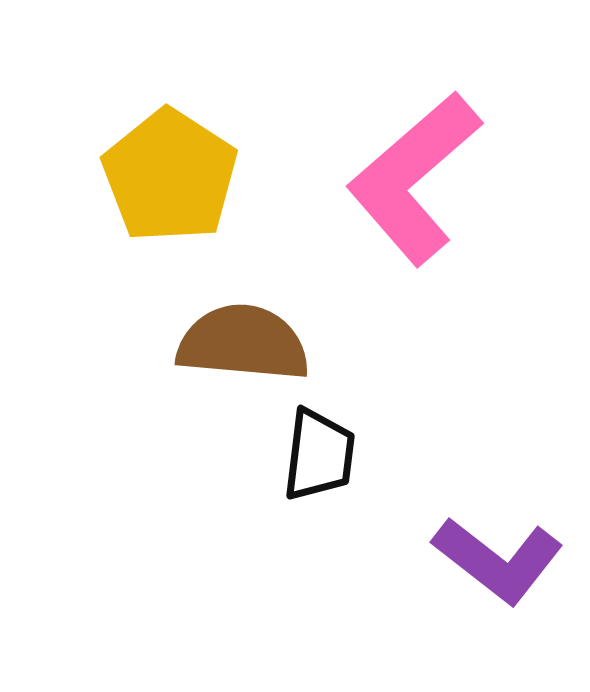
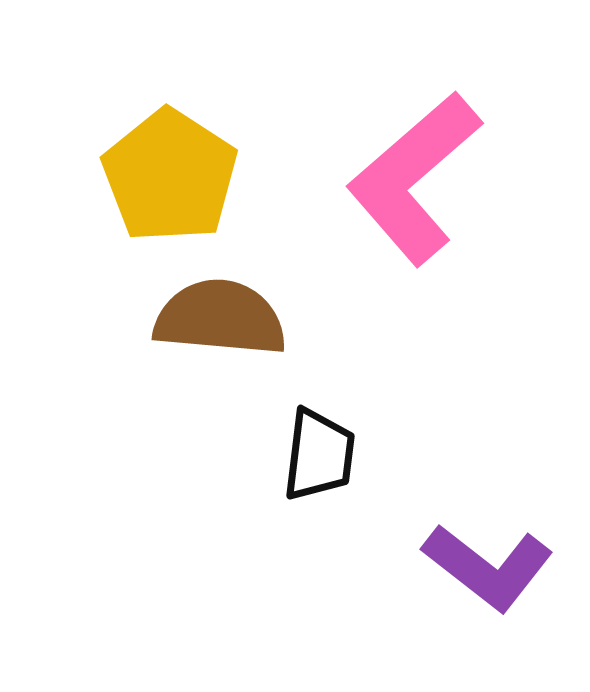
brown semicircle: moved 23 px left, 25 px up
purple L-shape: moved 10 px left, 7 px down
